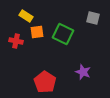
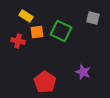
green square: moved 2 px left, 3 px up
red cross: moved 2 px right
